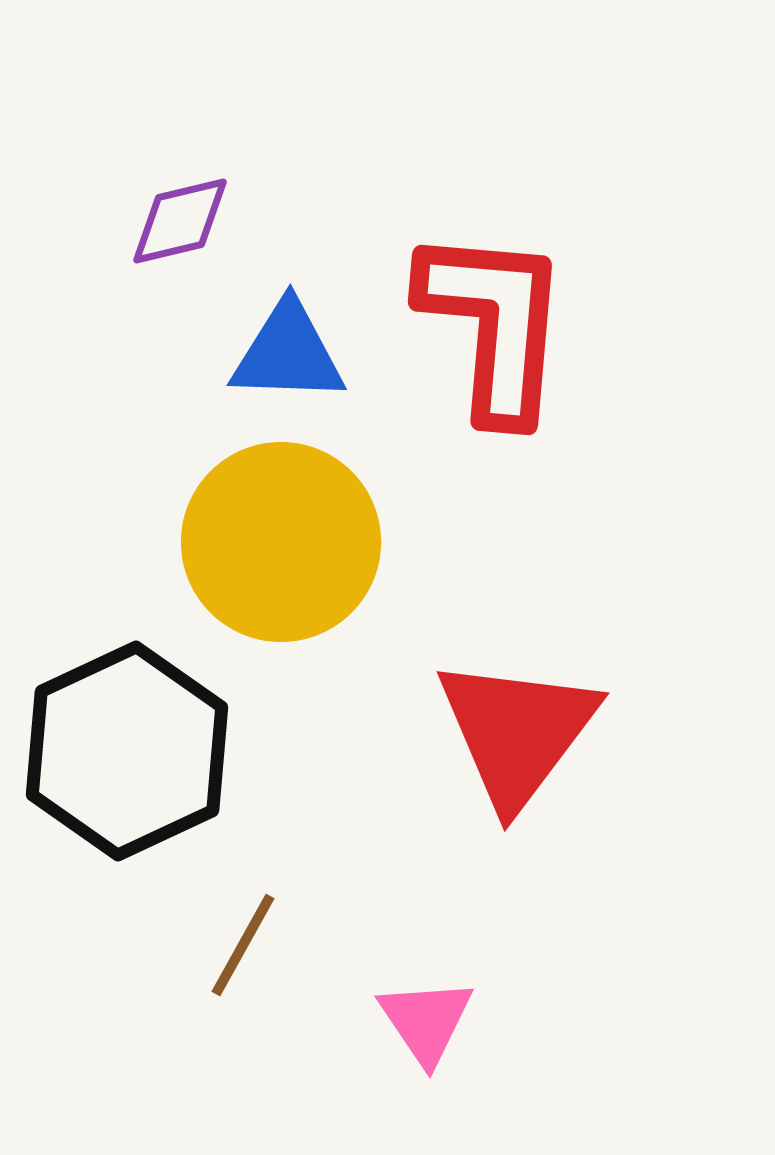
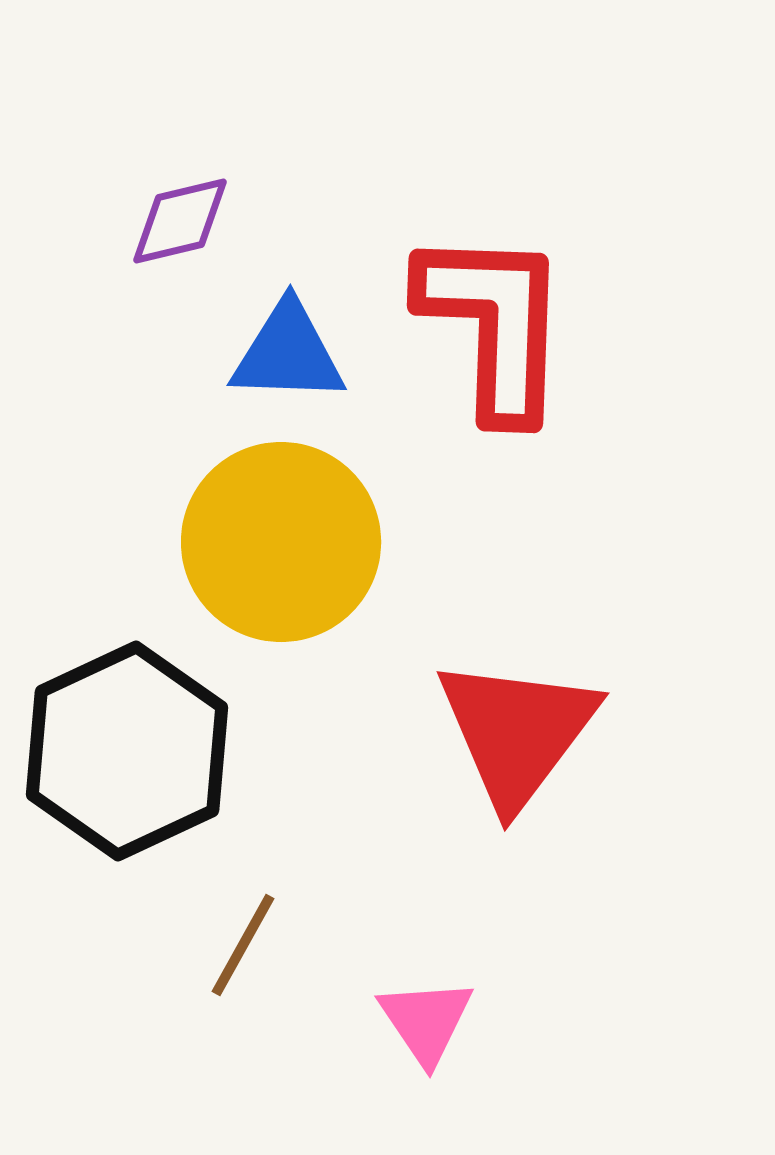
red L-shape: rotated 3 degrees counterclockwise
